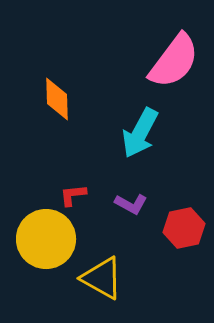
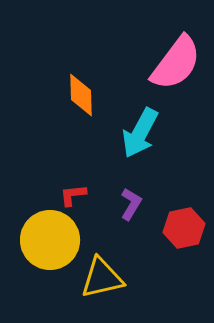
pink semicircle: moved 2 px right, 2 px down
orange diamond: moved 24 px right, 4 px up
purple L-shape: rotated 88 degrees counterclockwise
yellow circle: moved 4 px right, 1 px down
yellow triangle: rotated 42 degrees counterclockwise
